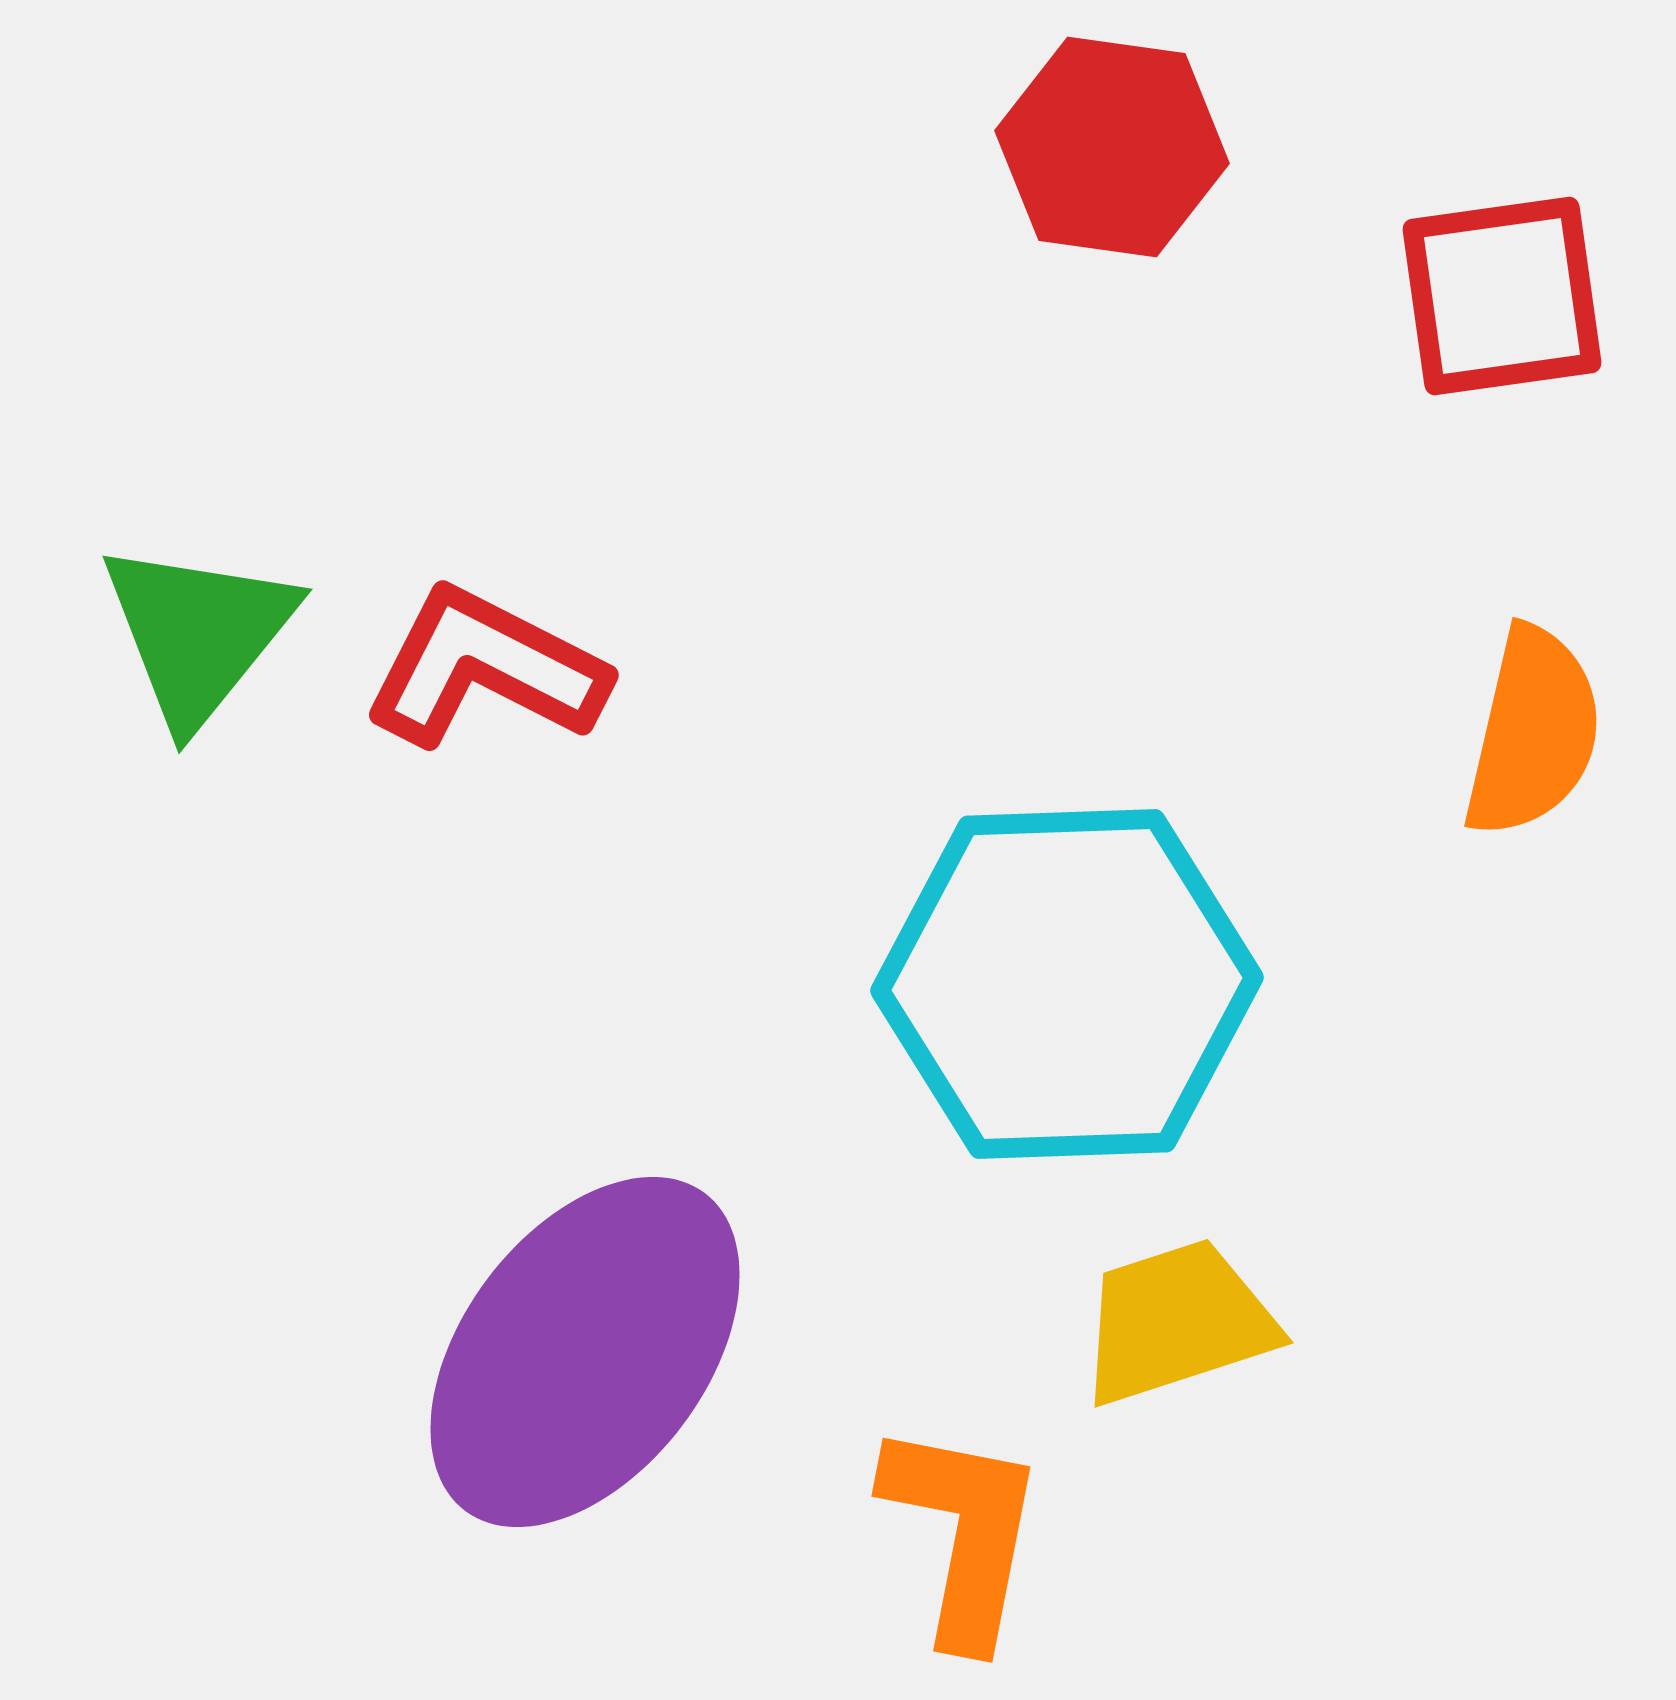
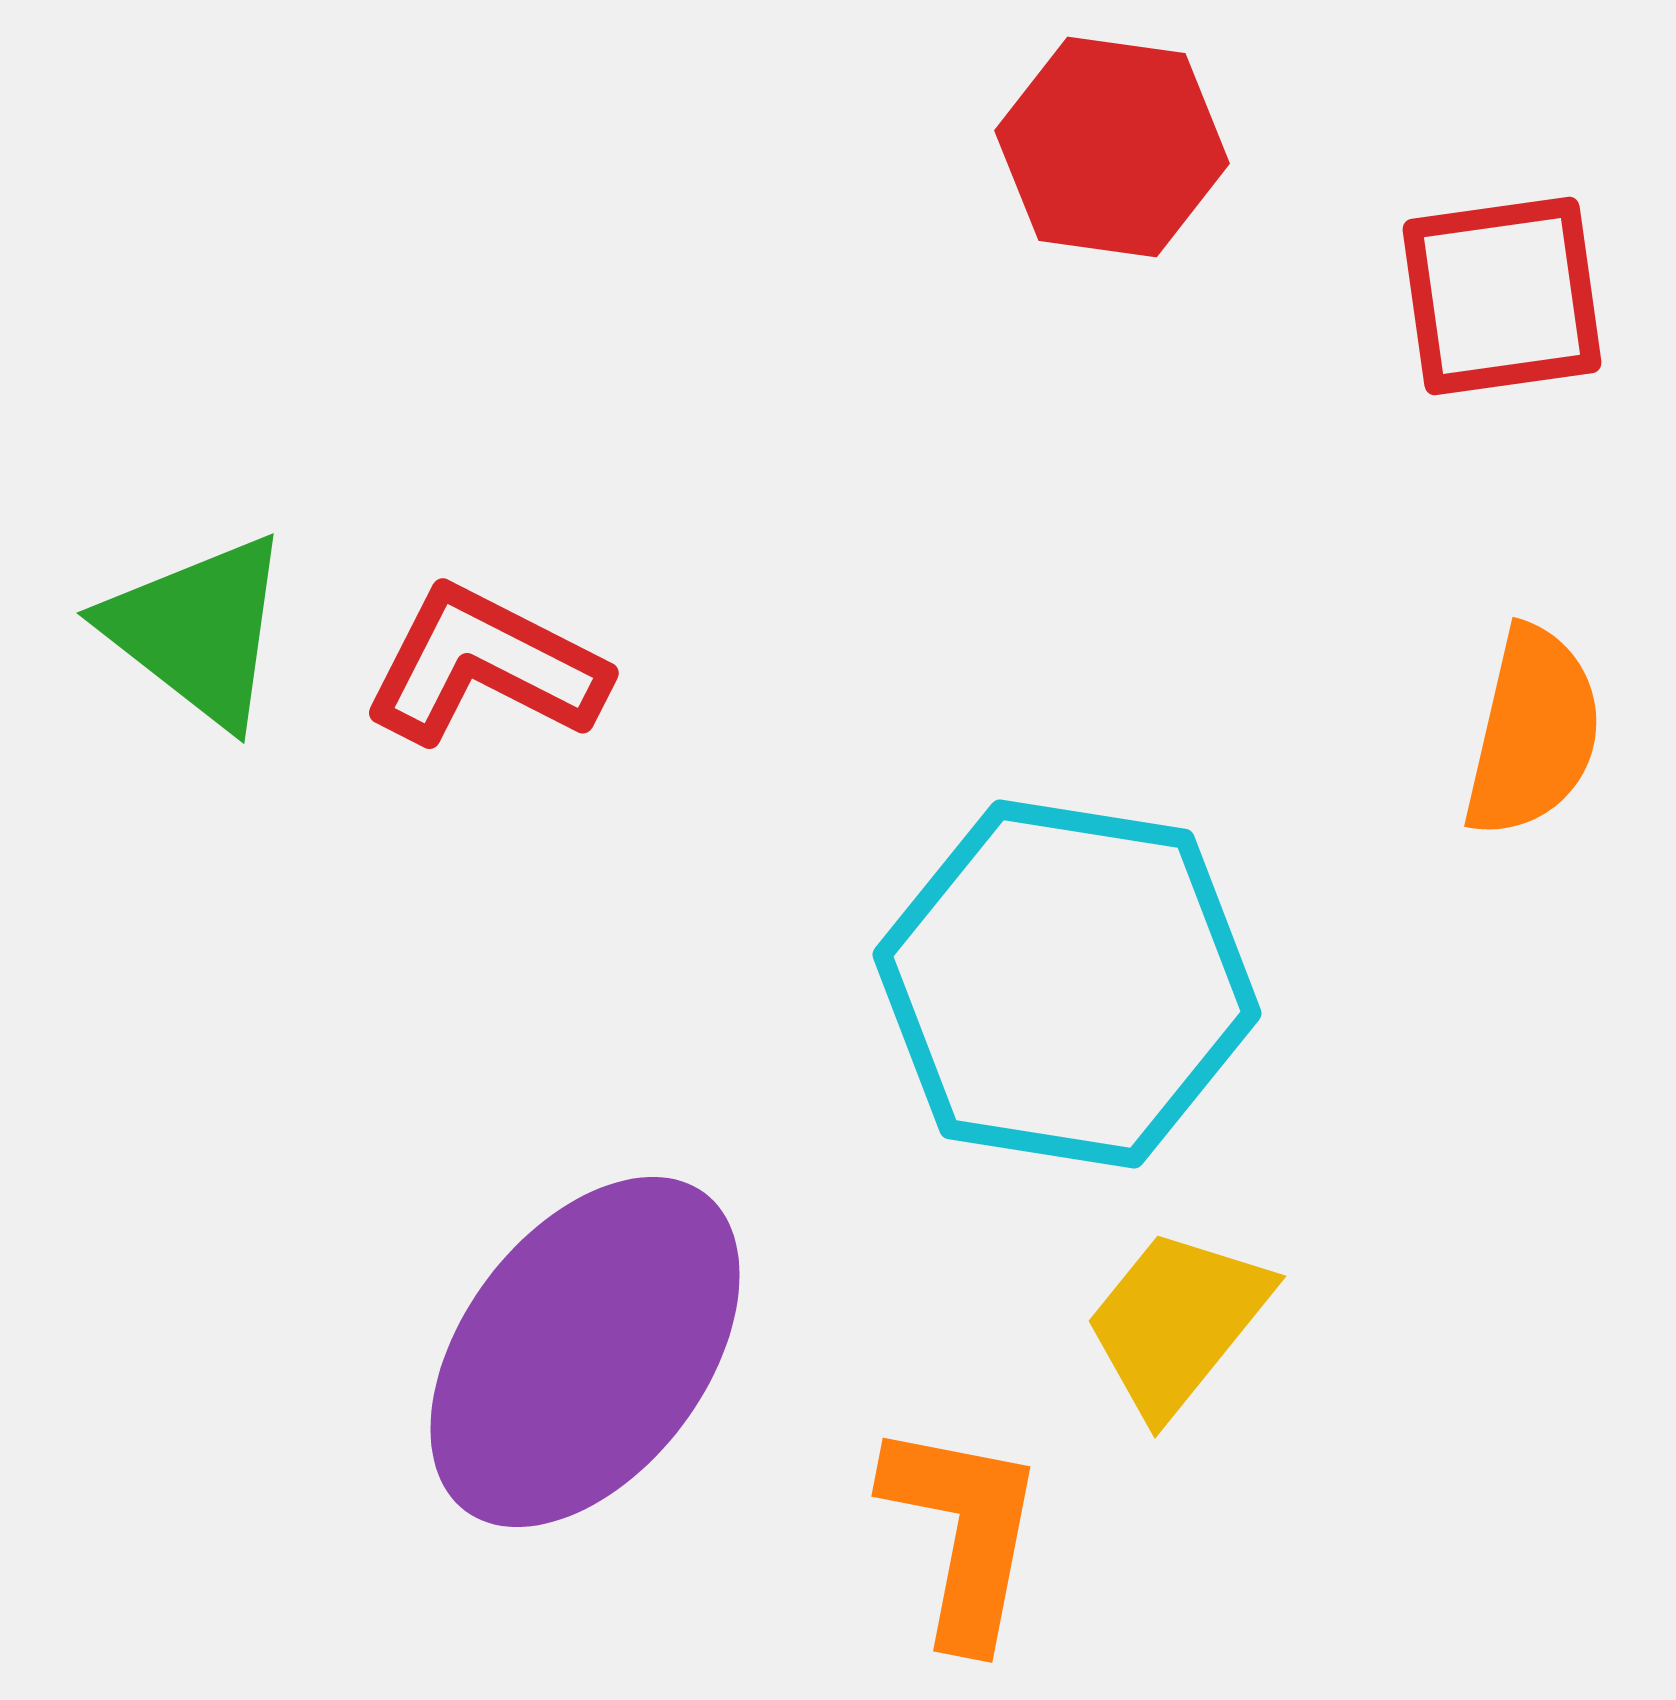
green triangle: moved 3 px up; rotated 31 degrees counterclockwise
red L-shape: moved 2 px up
cyan hexagon: rotated 11 degrees clockwise
yellow trapezoid: rotated 33 degrees counterclockwise
